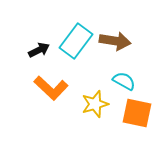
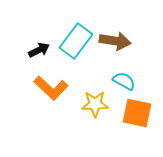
yellow star: rotated 16 degrees clockwise
